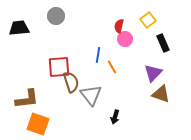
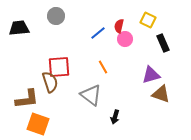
yellow square: rotated 28 degrees counterclockwise
blue line: moved 22 px up; rotated 42 degrees clockwise
orange line: moved 9 px left
purple triangle: moved 2 px left, 2 px down; rotated 30 degrees clockwise
brown semicircle: moved 21 px left
gray triangle: rotated 15 degrees counterclockwise
